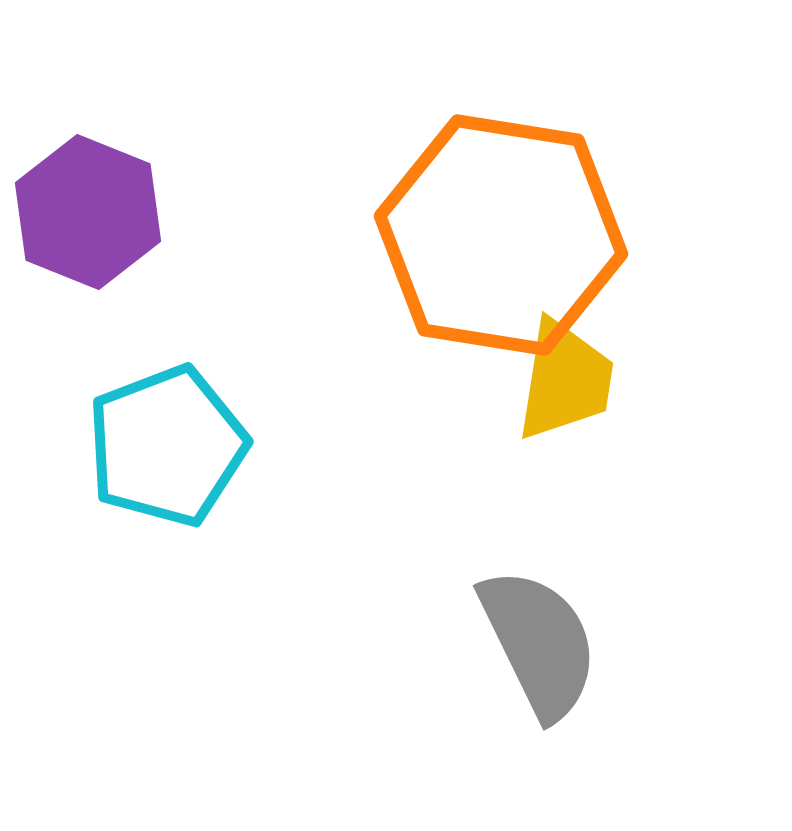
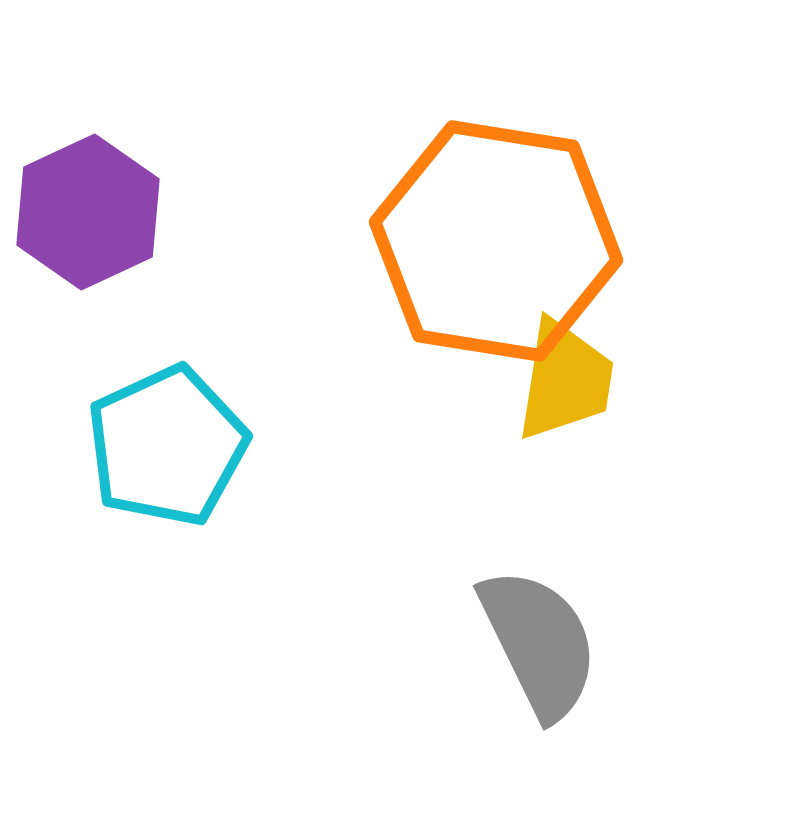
purple hexagon: rotated 13 degrees clockwise
orange hexagon: moved 5 px left, 6 px down
cyan pentagon: rotated 4 degrees counterclockwise
